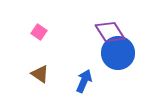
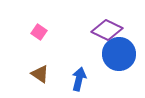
purple diamond: moved 3 px left, 2 px up; rotated 32 degrees counterclockwise
blue circle: moved 1 px right, 1 px down
blue arrow: moved 5 px left, 2 px up; rotated 10 degrees counterclockwise
